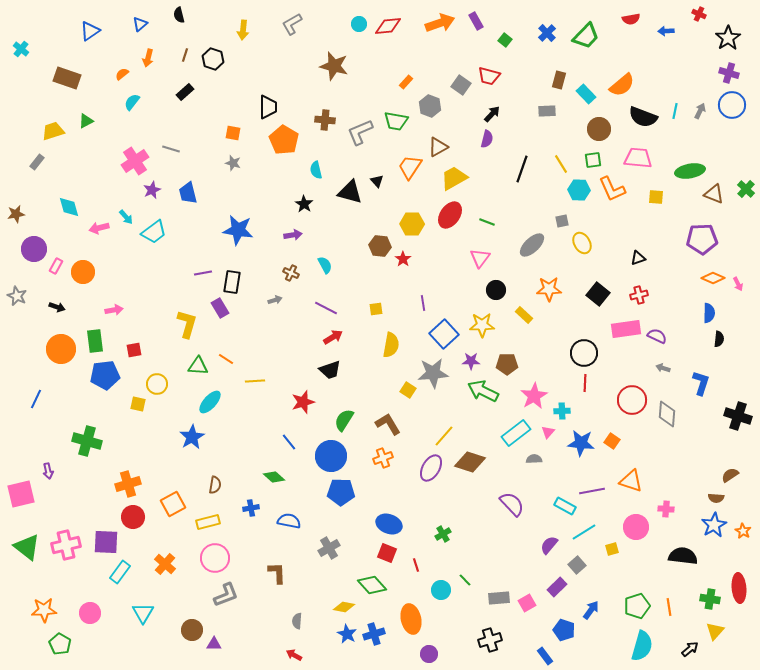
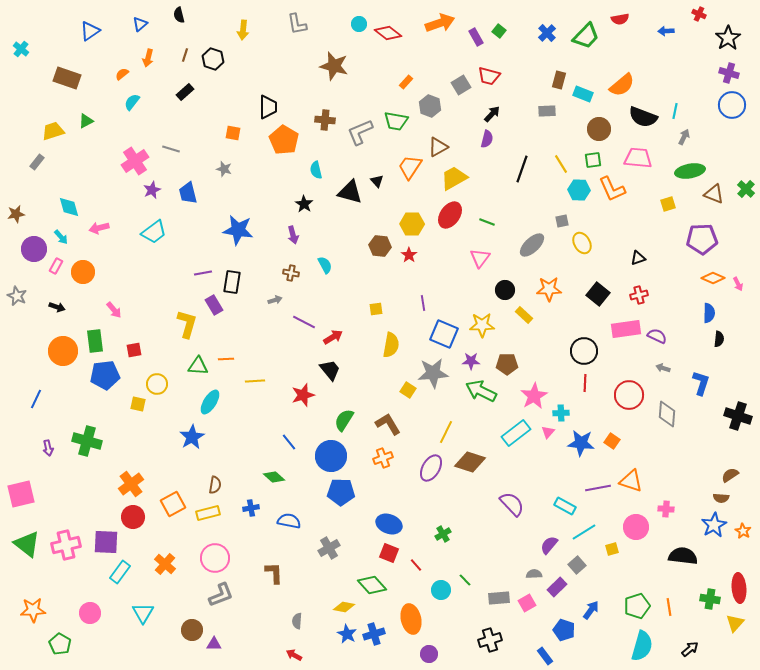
red semicircle at (631, 19): moved 11 px left
purple rectangle at (476, 21): moved 16 px down
gray L-shape at (292, 24): moved 5 px right; rotated 70 degrees counterclockwise
red diamond at (388, 26): moved 7 px down; rotated 44 degrees clockwise
green square at (505, 40): moved 6 px left, 9 px up
gray square at (461, 85): rotated 24 degrees clockwise
cyan rectangle at (586, 94): moved 3 px left; rotated 24 degrees counterclockwise
gray arrow at (700, 111): moved 16 px left, 26 px down
gray star at (233, 163): moved 9 px left, 6 px down
yellow square at (656, 197): moved 12 px right, 7 px down; rotated 21 degrees counterclockwise
cyan arrow at (126, 217): moved 65 px left, 20 px down
purple arrow at (293, 235): rotated 84 degrees clockwise
red star at (403, 259): moved 6 px right, 4 px up
brown cross at (291, 273): rotated 14 degrees counterclockwise
black circle at (496, 290): moved 9 px right
purple rectangle at (220, 308): moved 6 px left, 3 px up
purple line at (326, 308): moved 22 px left, 14 px down
pink arrow at (114, 310): rotated 60 degrees clockwise
blue square at (444, 334): rotated 24 degrees counterclockwise
orange circle at (61, 349): moved 2 px right, 2 px down
black circle at (584, 353): moved 2 px up
orange line at (226, 359): rotated 35 degrees counterclockwise
black trapezoid at (330, 370): rotated 110 degrees counterclockwise
green arrow at (483, 391): moved 2 px left
red circle at (632, 400): moved 3 px left, 5 px up
cyan ellipse at (210, 402): rotated 10 degrees counterclockwise
red star at (303, 402): moved 7 px up
cyan cross at (562, 411): moved 1 px left, 2 px down
yellow line at (444, 436): moved 2 px right, 4 px up; rotated 15 degrees counterclockwise
gray semicircle at (534, 459): moved 115 px down
purple arrow at (48, 471): moved 23 px up
orange cross at (128, 484): moved 3 px right; rotated 20 degrees counterclockwise
purple line at (592, 491): moved 6 px right, 3 px up
brown semicircle at (716, 498): moved 5 px right
yellow rectangle at (208, 522): moved 9 px up
green triangle at (27, 547): moved 3 px up
red square at (387, 553): moved 2 px right
red line at (416, 565): rotated 24 degrees counterclockwise
brown L-shape at (277, 573): moved 3 px left
gray L-shape at (226, 595): moved 5 px left
orange star at (44, 610): moved 11 px left
yellow triangle at (715, 631): moved 20 px right, 8 px up
